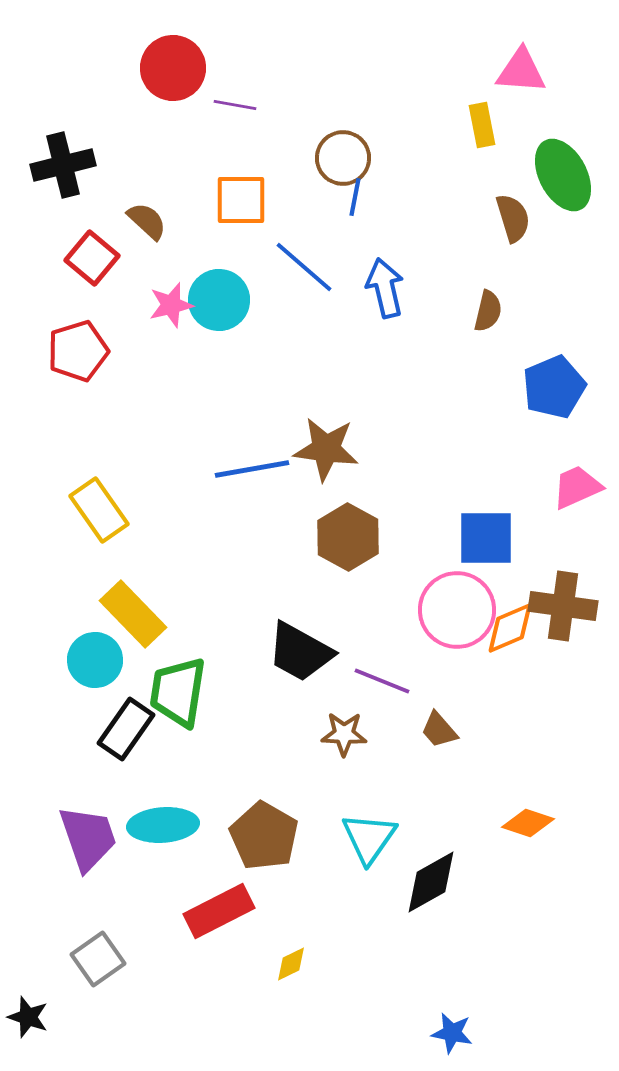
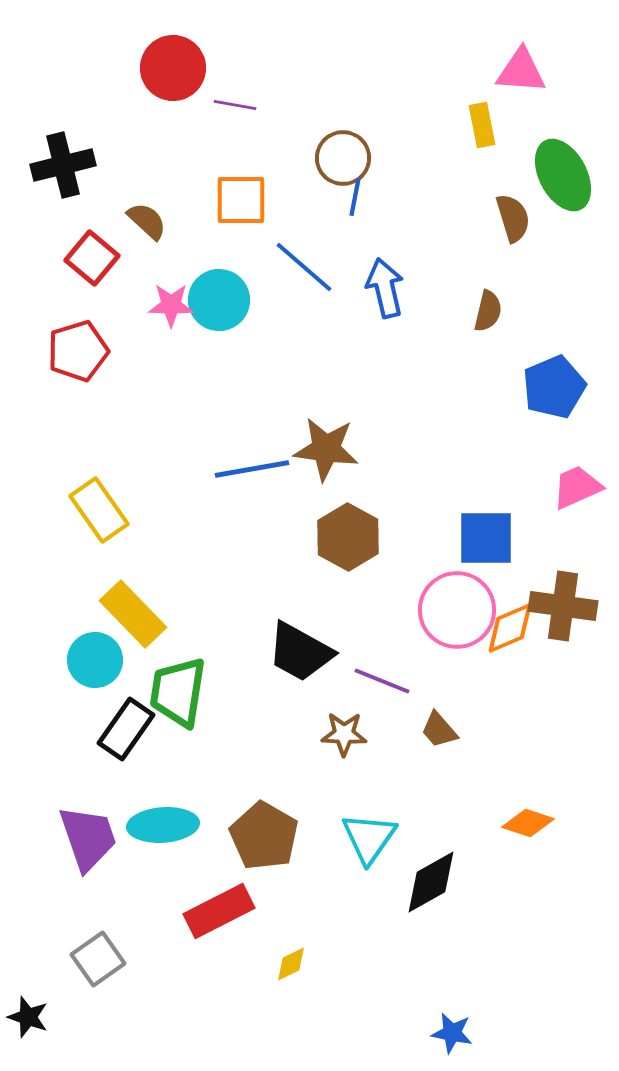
pink star at (171, 305): rotated 15 degrees clockwise
